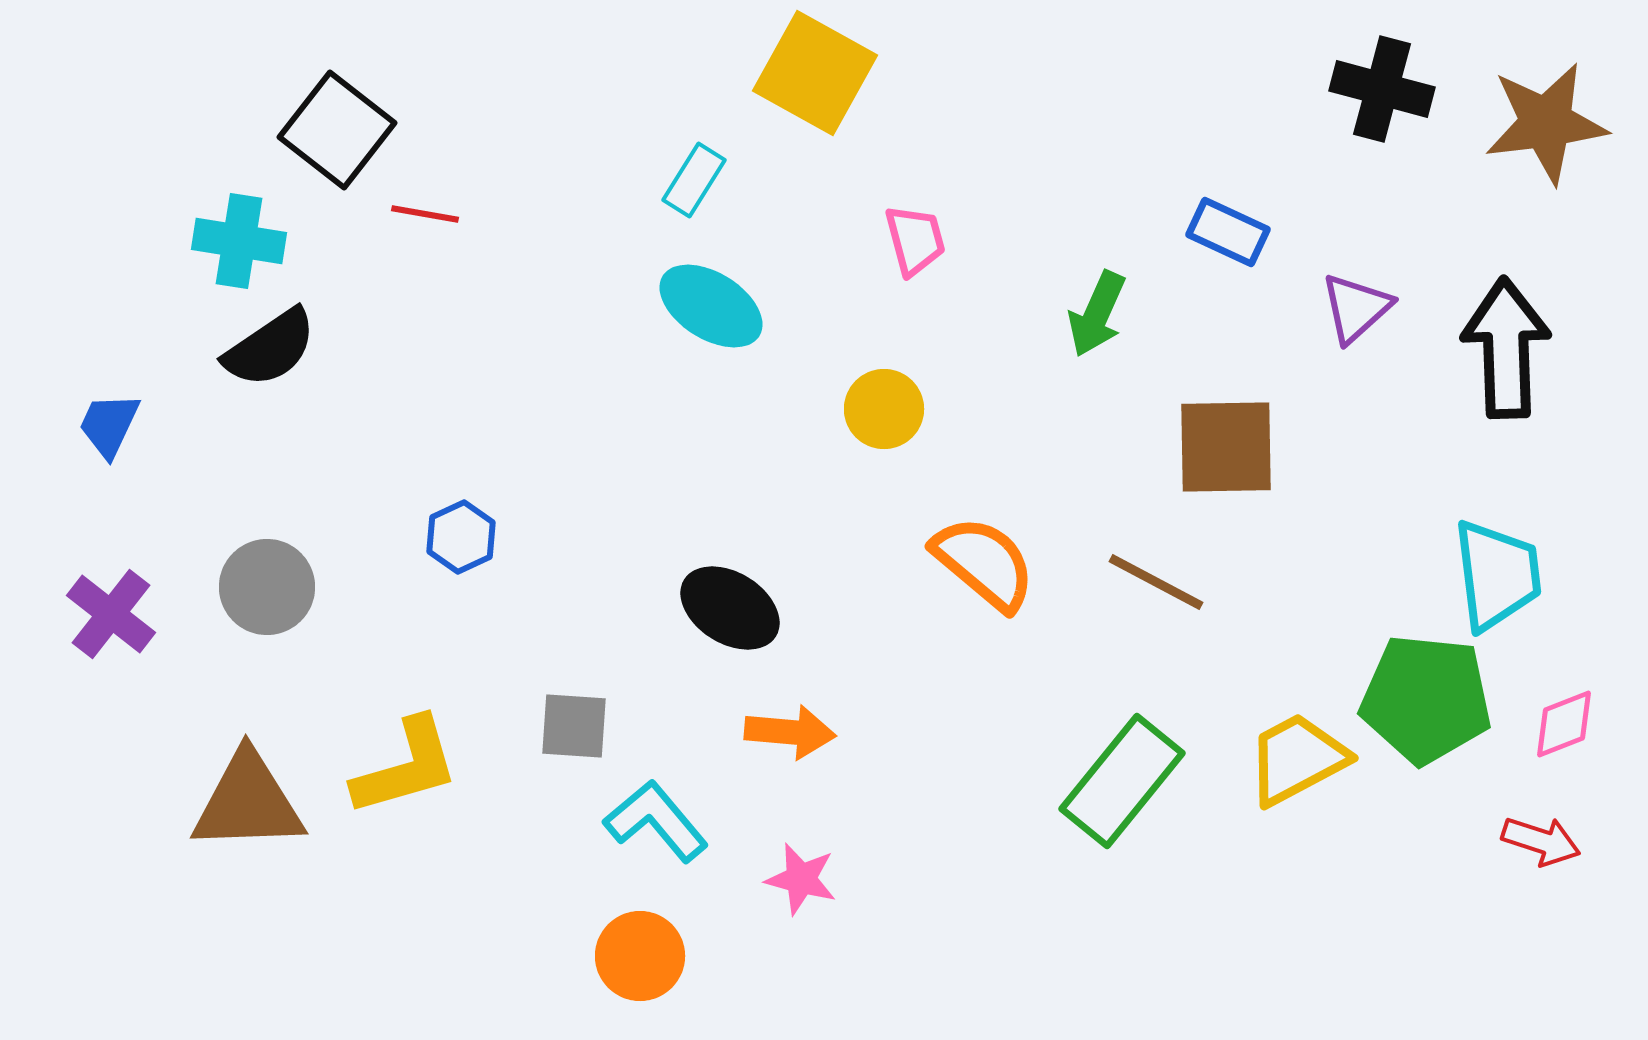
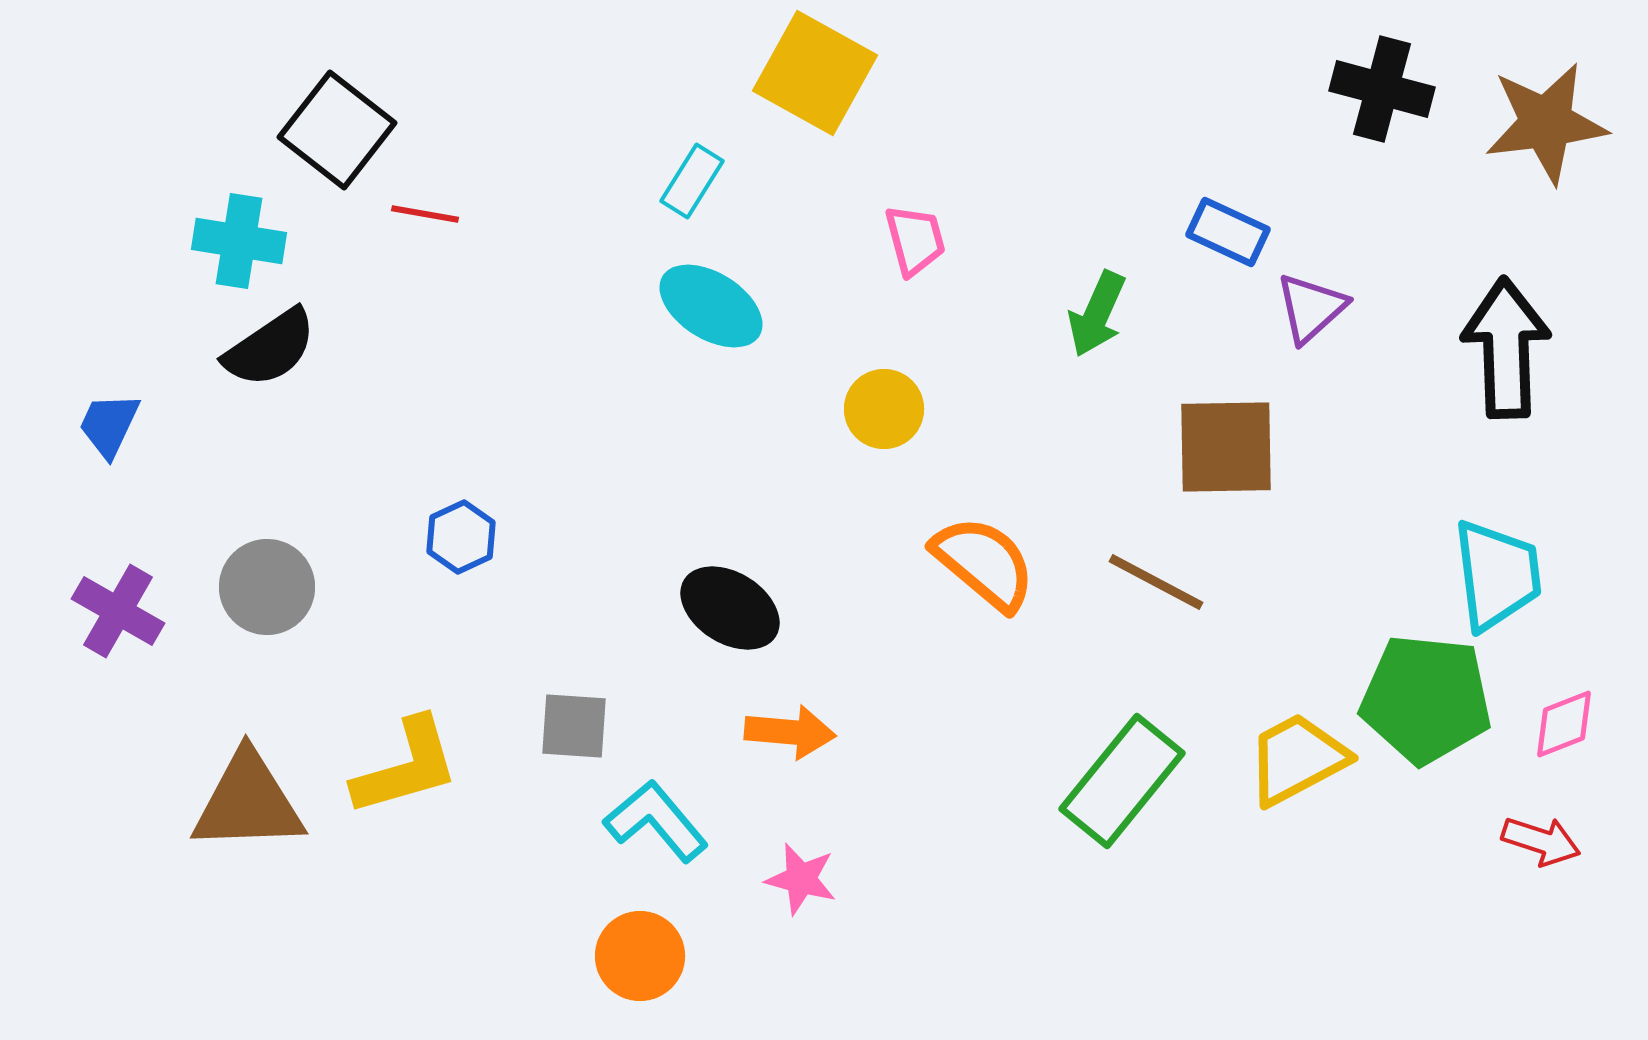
cyan rectangle: moved 2 px left, 1 px down
purple triangle: moved 45 px left
purple cross: moved 7 px right, 3 px up; rotated 8 degrees counterclockwise
